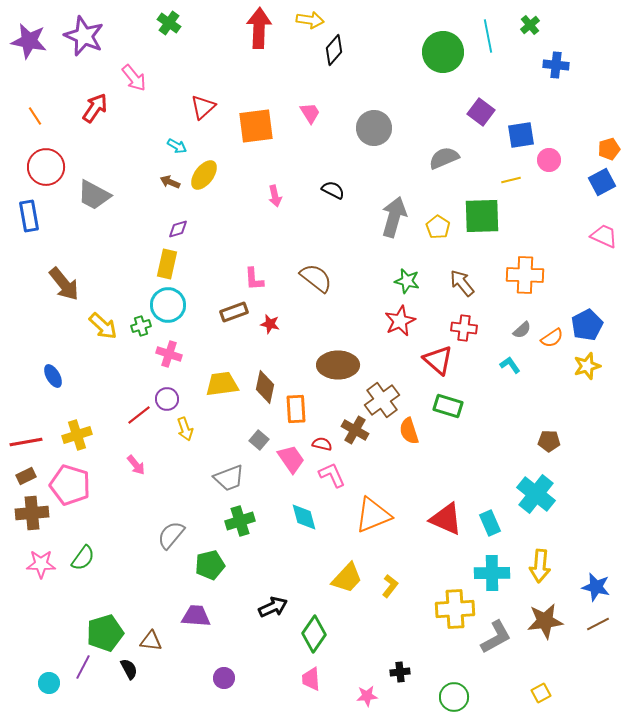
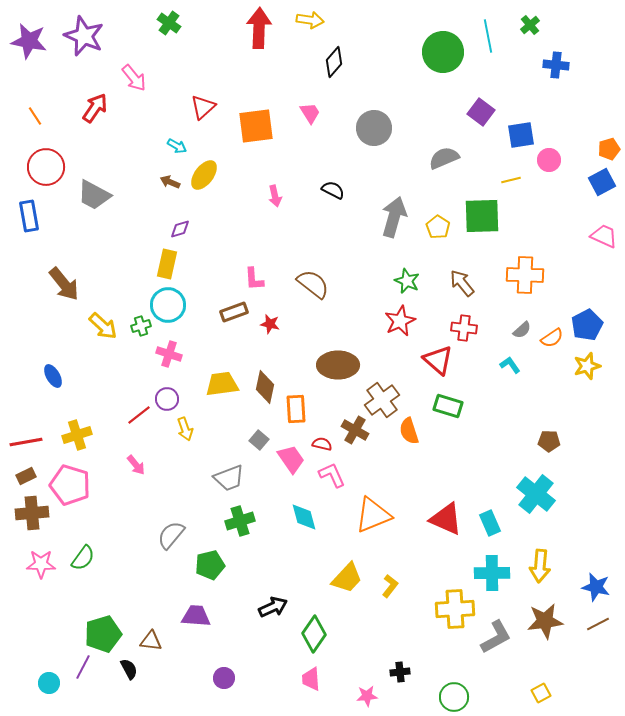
black diamond at (334, 50): moved 12 px down
purple diamond at (178, 229): moved 2 px right
brown semicircle at (316, 278): moved 3 px left, 6 px down
green star at (407, 281): rotated 10 degrees clockwise
green pentagon at (105, 633): moved 2 px left, 1 px down
